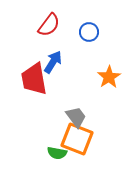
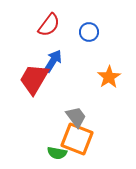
blue arrow: moved 1 px up
red trapezoid: rotated 40 degrees clockwise
